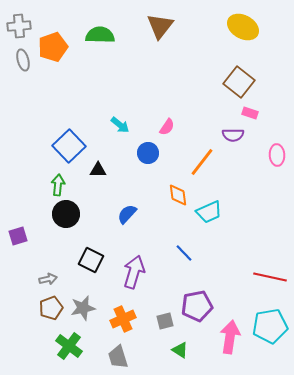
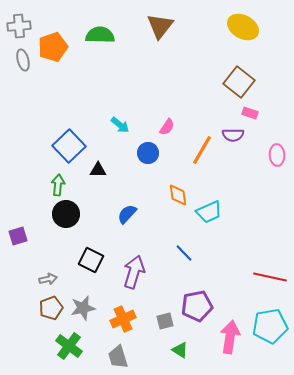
orange line: moved 12 px up; rotated 8 degrees counterclockwise
